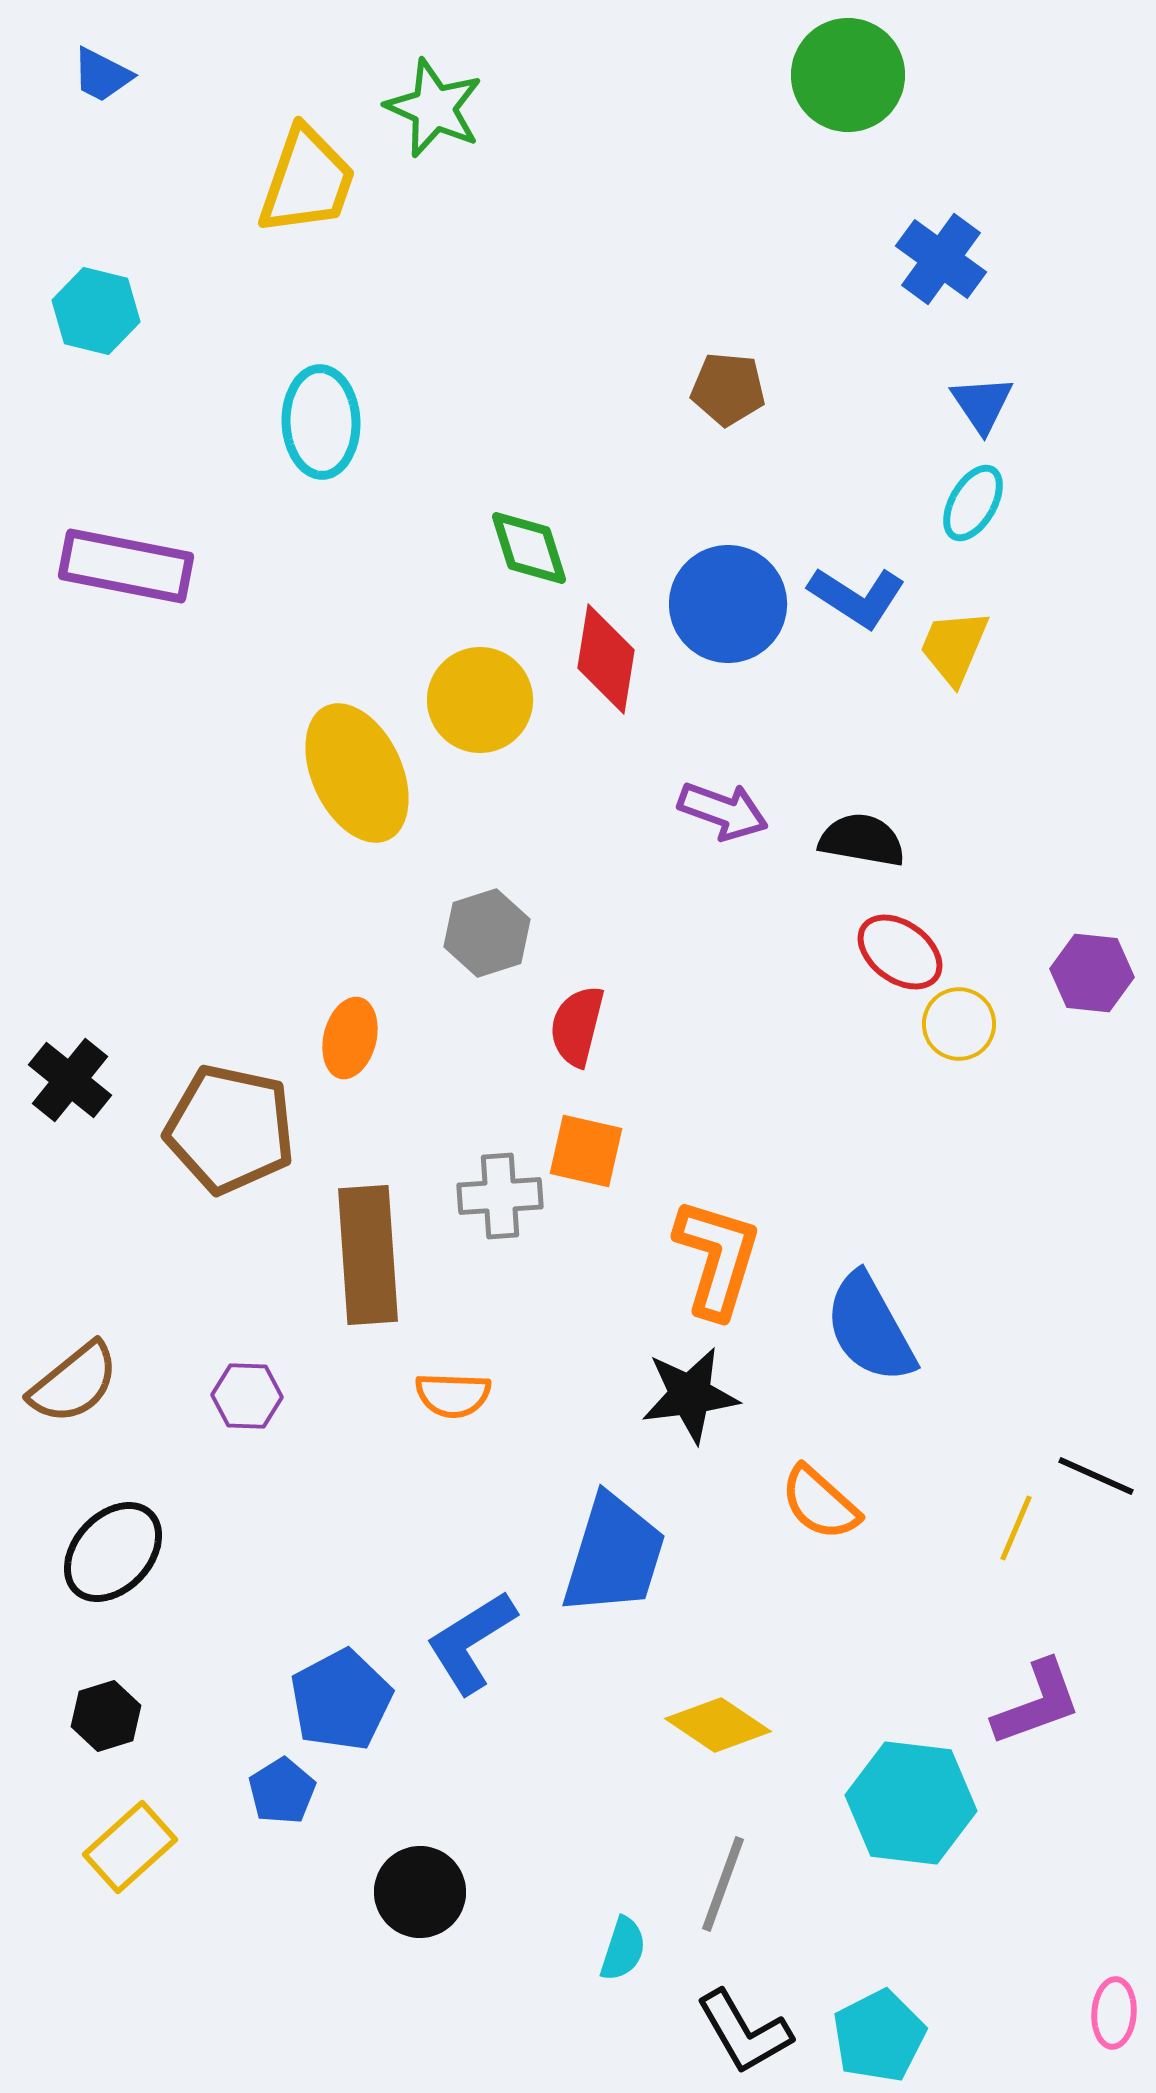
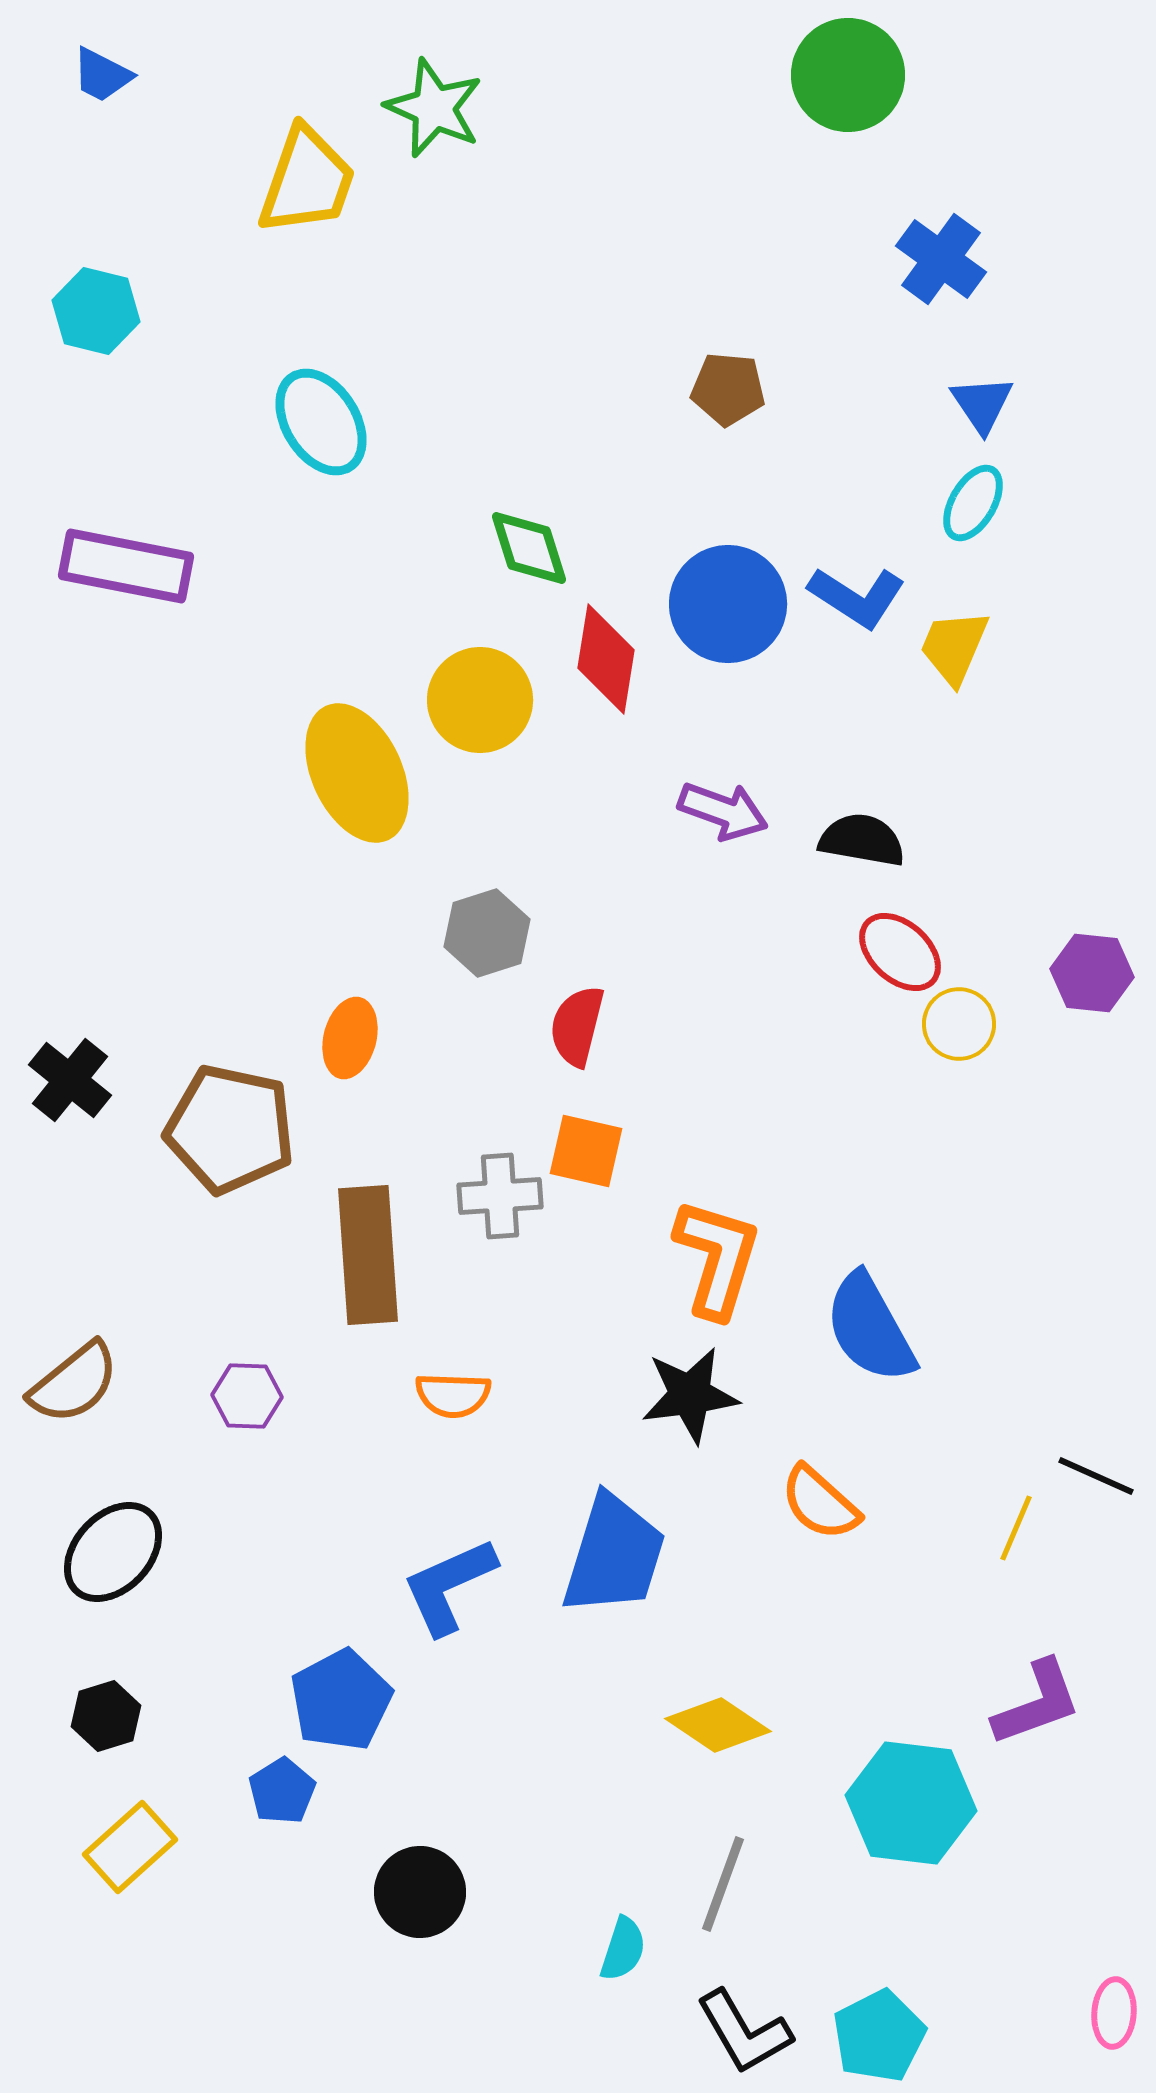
cyan ellipse at (321, 422): rotated 30 degrees counterclockwise
red ellipse at (900, 952): rotated 6 degrees clockwise
blue L-shape at (471, 1642): moved 22 px left, 56 px up; rotated 8 degrees clockwise
